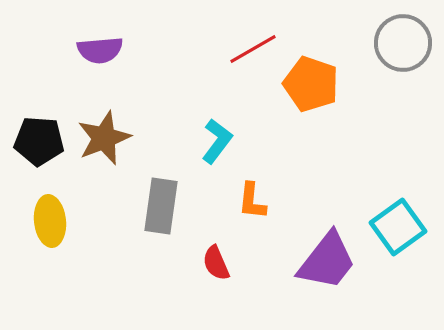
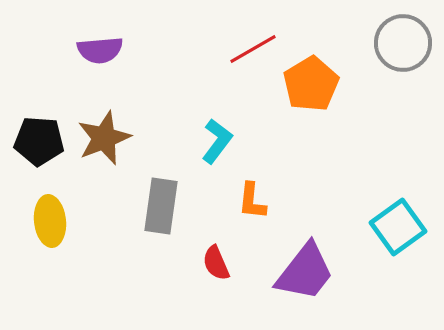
orange pentagon: rotated 22 degrees clockwise
purple trapezoid: moved 22 px left, 11 px down
